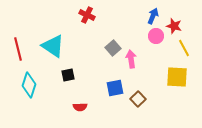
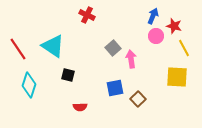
red line: rotated 20 degrees counterclockwise
black square: rotated 24 degrees clockwise
